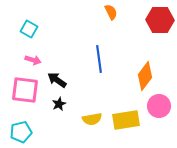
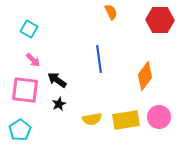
pink arrow: rotated 28 degrees clockwise
pink circle: moved 11 px down
cyan pentagon: moved 1 px left, 2 px up; rotated 20 degrees counterclockwise
